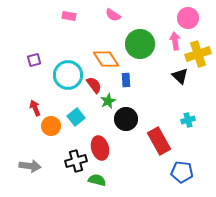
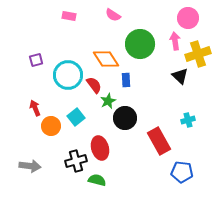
purple square: moved 2 px right
black circle: moved 1 px left, 1 px up
